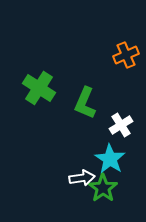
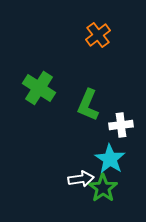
orange cross: moved 28 px left, 20 px up; rotated 15 degrees counterclockwise
green L-shape: moved 3 px right, 2 px down
white cross: rotated 25 degrees clockwise
white arrow: moved 1 px left, 1 px down
